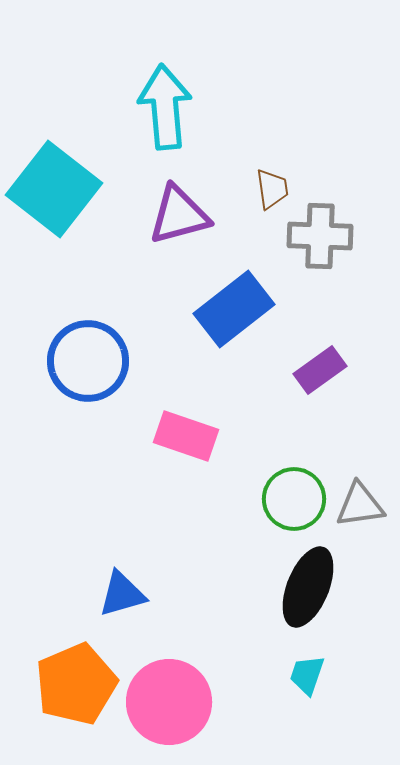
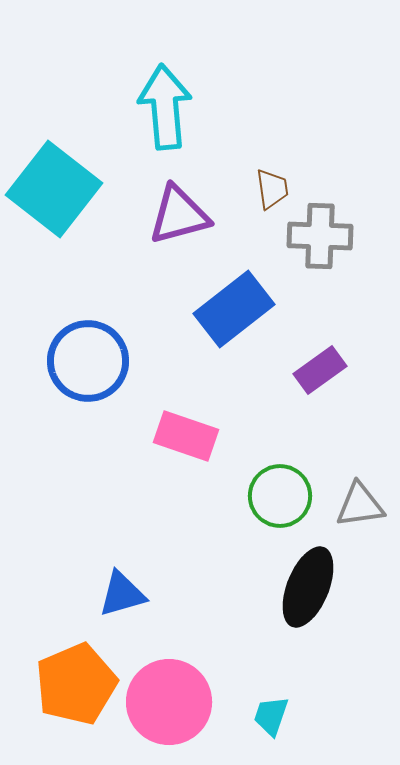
green circle: moved 14 px left, 3 px up
cyan trapezoid: moved 36 px left, 41 px down
